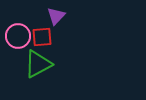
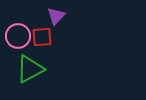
green triangle: moved 8 px left, 5 px down
